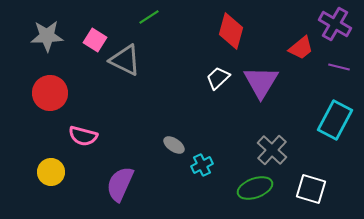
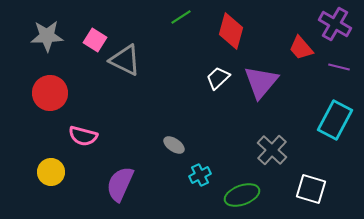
green line: moved 32 px right
red trapezoid: rotated 88 degrees clockwise
purple triangle: rotated 9 degrees clockwise
cyan cross: moved 2 px left, 10 px down
green ellipse: moved 13 px left, 7 px down
